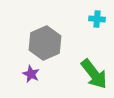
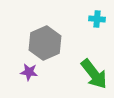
purple star: moved 2 px left, 2 px up; rotated 18 degrees counterclockwise
